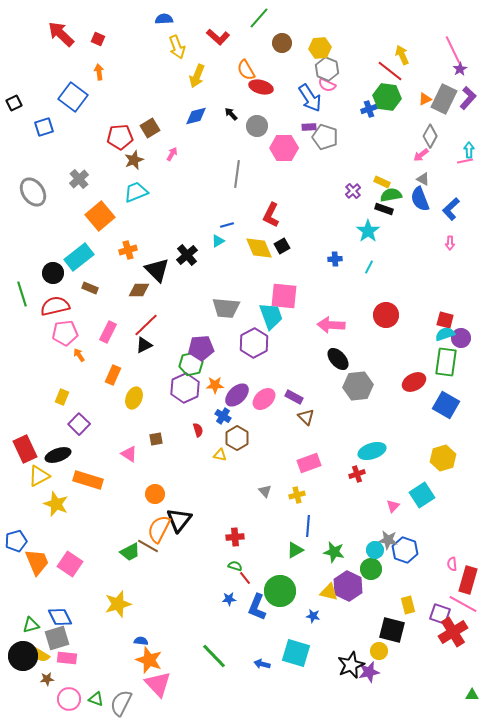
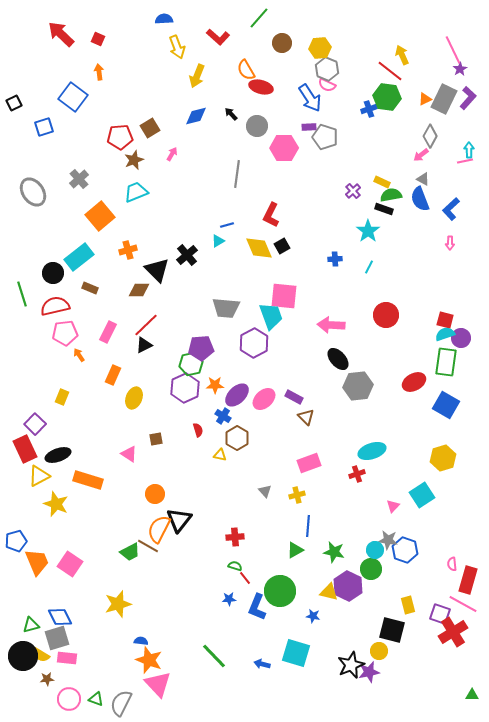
purple square at (79, 424): moved 44 px left
